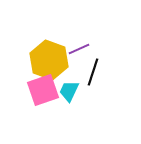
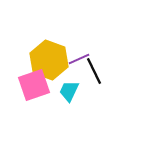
purple line: moved 10 px down
black line: moved 1 px right, 1 px up; rotated 44 degrees counterclockwise
pink square: moved 9 px left, 5 px up
